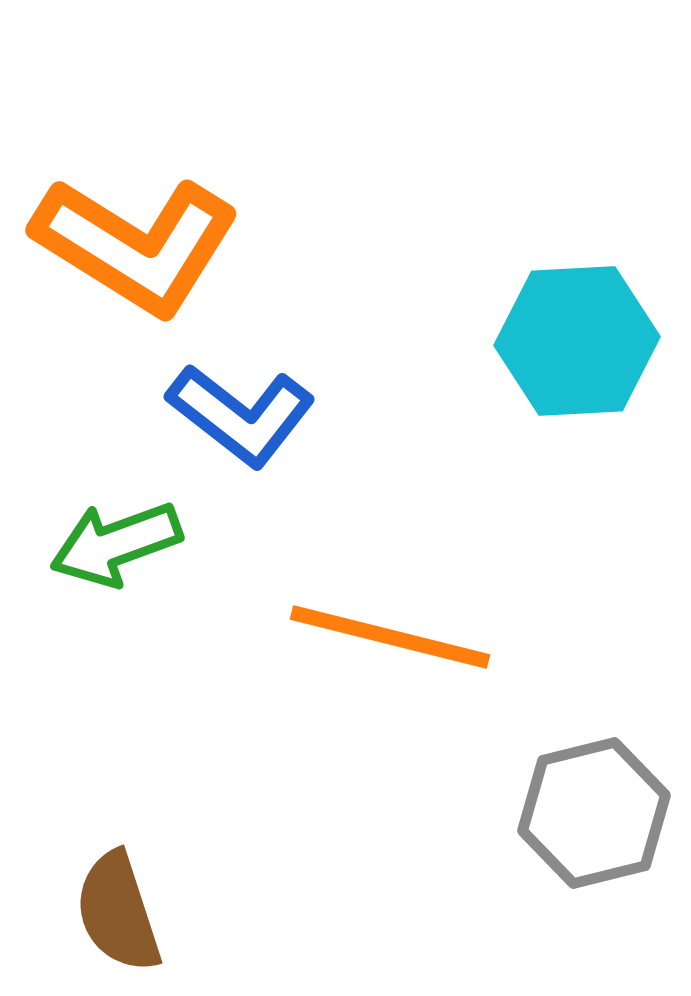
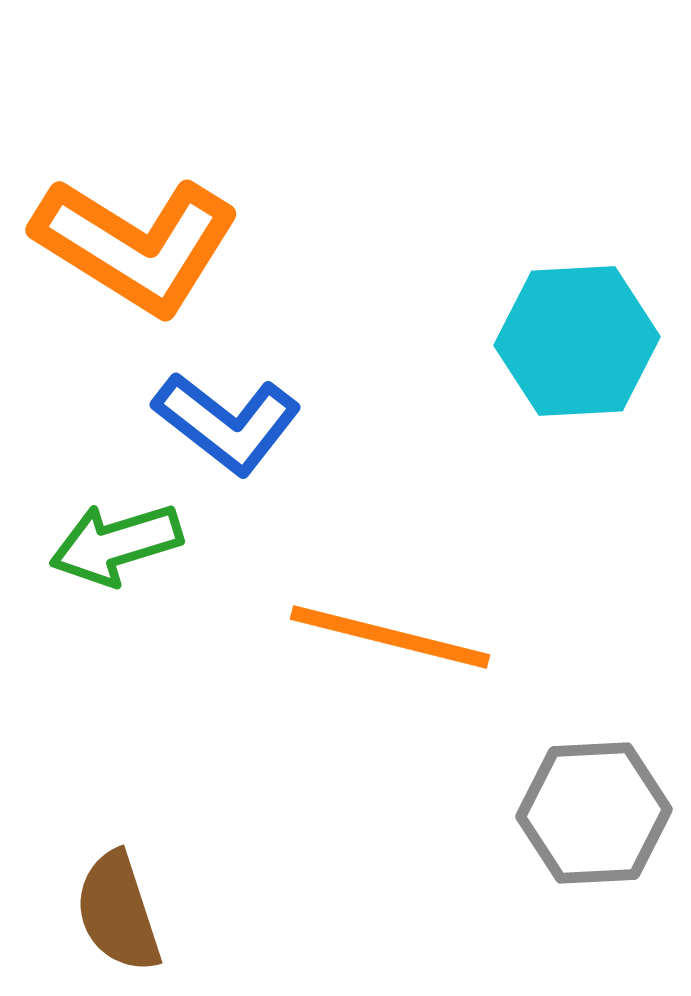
blue L-shape: moved 14 px left, 8 px down
green arrow: rotated 3 degrees clockwise
gray hexagon: rotated 11 degrees clockwise
